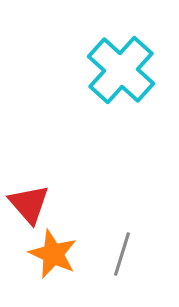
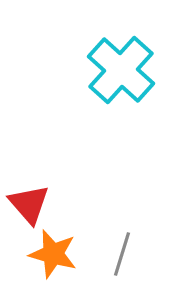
orange star: rotated 9 degrees counterclockwise
